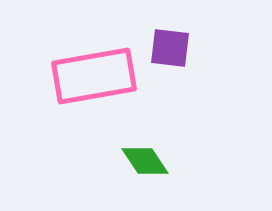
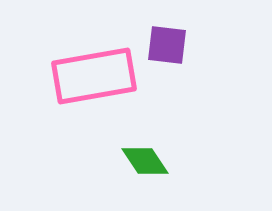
purple square: moved 3 px left, 3 px up
